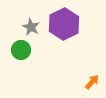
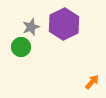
gray star: rotated 24 degrees clockwise
green circle: moved 3 px up
